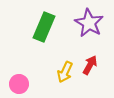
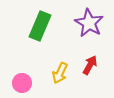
green rectangle: moved 4 px left, 1 px up
yellow arrow: moved 5 px left, 1 px down
pink circle: moved 3 px right, 1 px up
